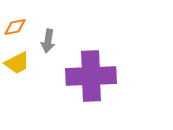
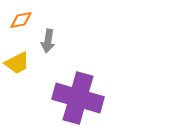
orange diamond: moved 6 px right, 7 px up
purple cross: moved 13 px left, 22 px down; rotated 18 degrees clockwise
